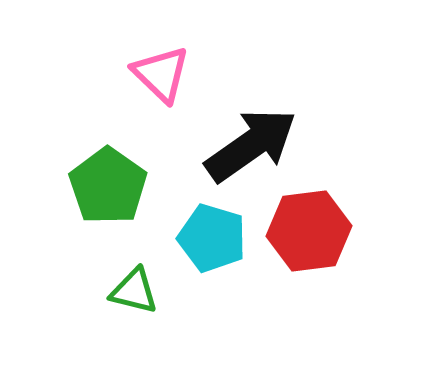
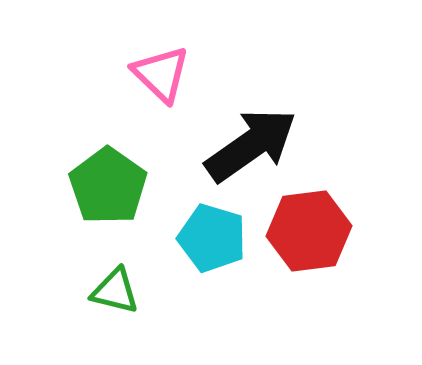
green triangle: moved 19 px left
